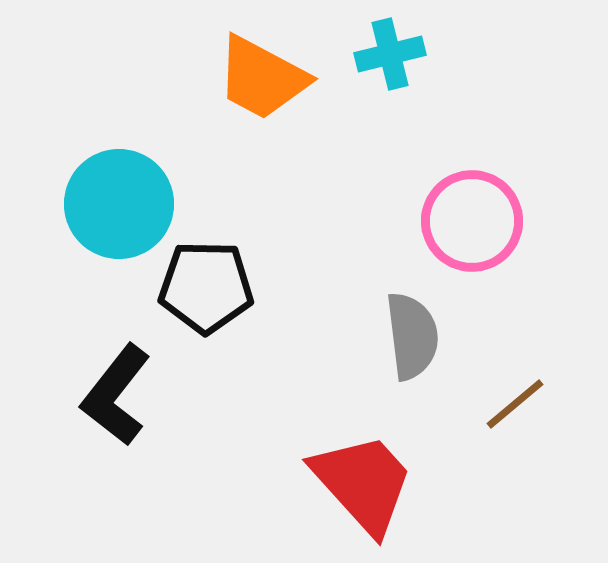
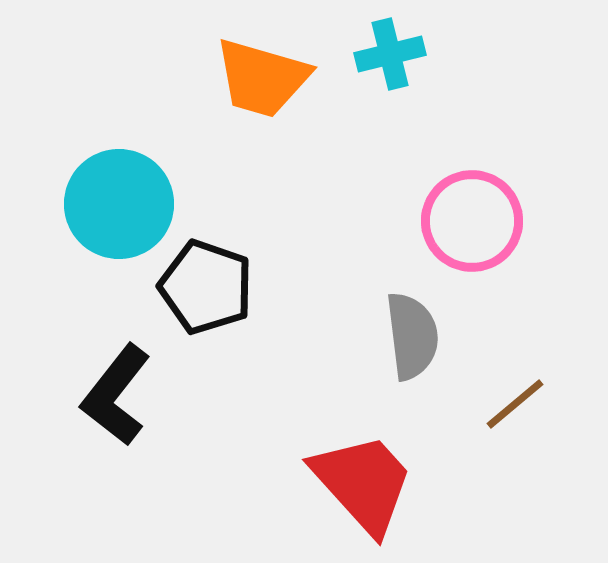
orange trapezoid: rotated 12 degrees counterclockwise
black pentagon: rotated 18 degrees clockwise
